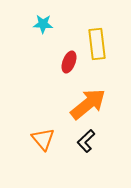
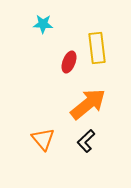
yellow rectangle: moved 4 px down
